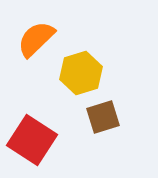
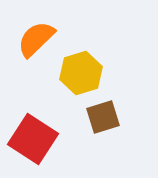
red square: moved 1 px right, 1 px up
